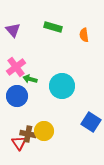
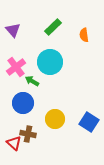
green rectangle: rotated 60 degrees counterclockwise
green arrow: moved 2 px right, 2 px down; rotated 16 degrees clockwise
cyan circle: moved 12 px left, 24 px up
blue circle: moved 6 px right, 7 px down
blue square: moved 2 px left
yellow circle: moved 11 px right, 12 px up
red triangle: moved 5 px left; rotated 14 degrees counterclockwise
